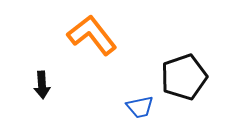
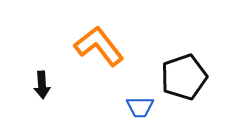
orange L-shape: moved 7 px right, 11 px down
blue trapezoid: rotated 12 degrees clockwise
